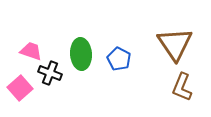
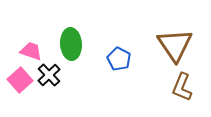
brown triangle: moved 1 px down
green ellipse: moved 10 px left, 10 px up
black cross: moved 1 px left, 2 px down; rotated 25 degrees clockwise
pink square: moved 8 px up
